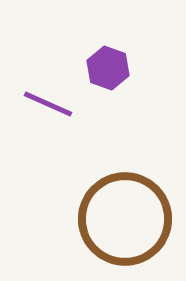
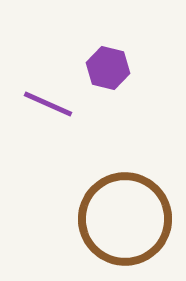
purple hexagon: rotated 6 degrees counterclockwise
